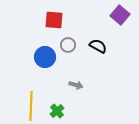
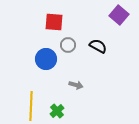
purple square: moved 1 px left
red square: moved 2 px down
blue circle: moved 1 px right, 2 px down
